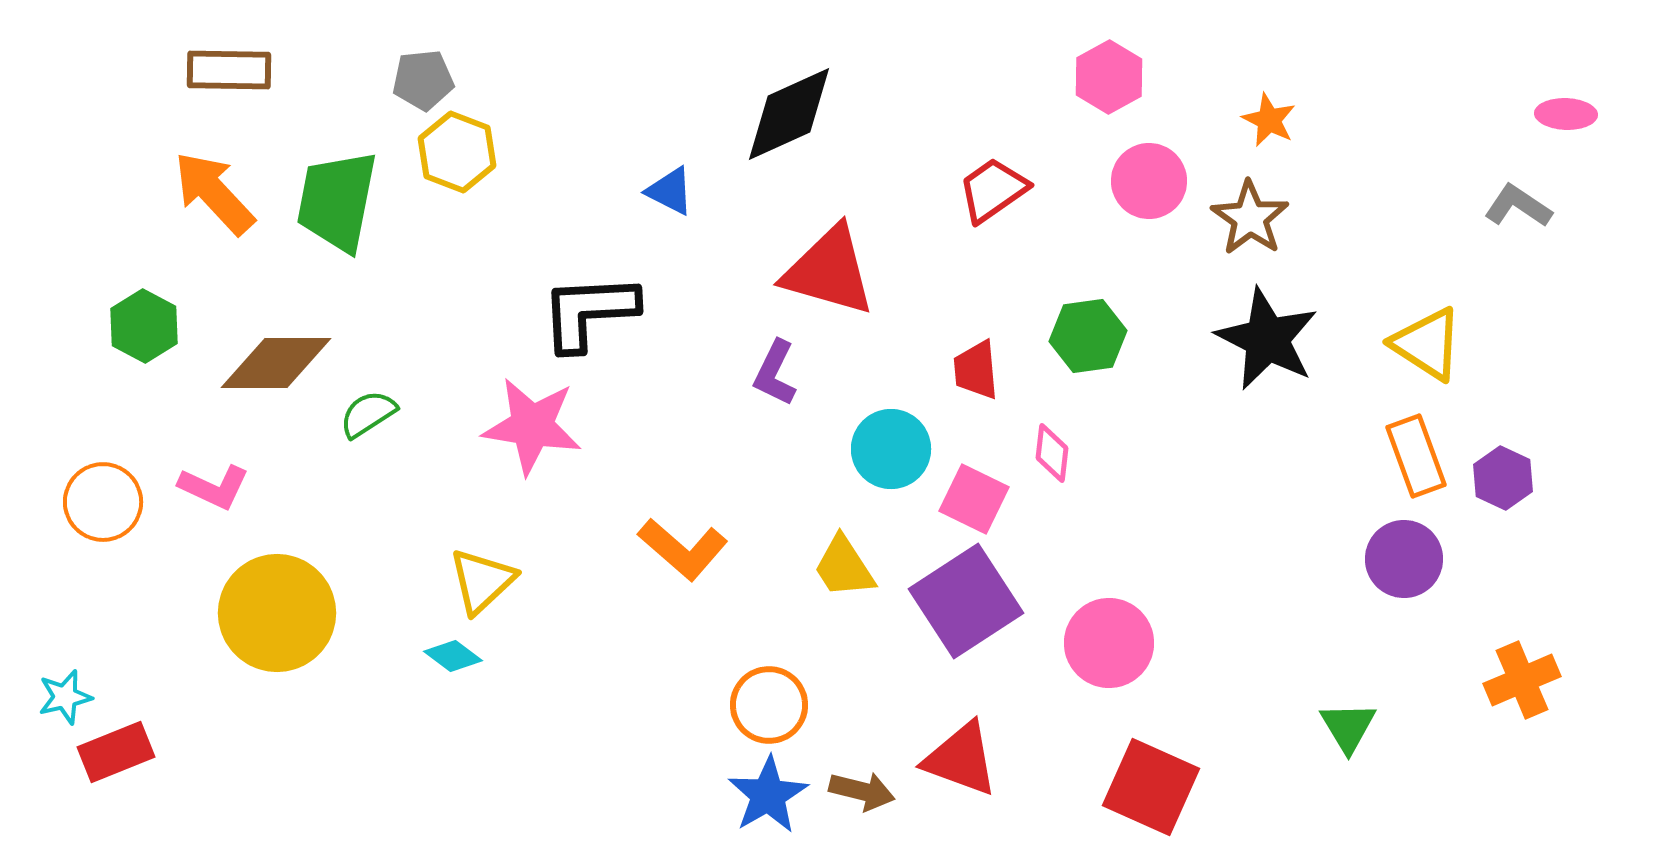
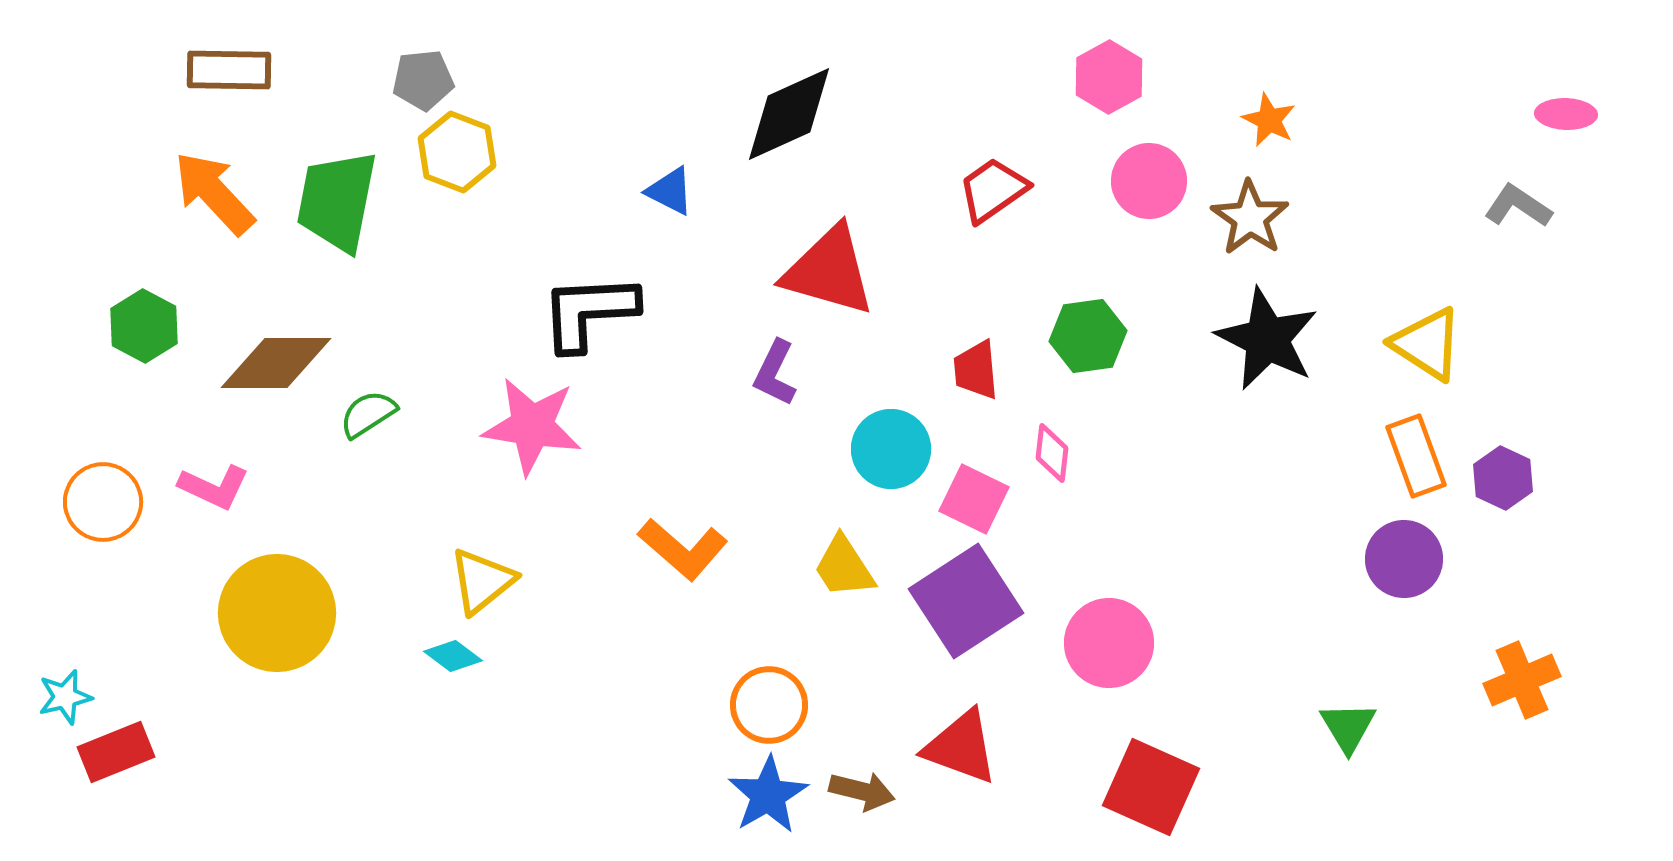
yellow triangle at (482, 581): rotated 4 degrees clockwise
red triangle at (961, 759): moved 12 px up
